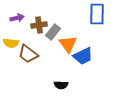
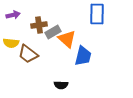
purple arrow: moved 4 px left, 3 px up
gray rectangle: rotated 21 degrees clockwise
orange triangle: moved 1 px left, 5 px up; rotated 12 degrees counterclockwise
blue trapezoid: rotated 50 degrees counterclockwise
